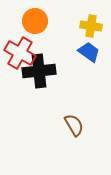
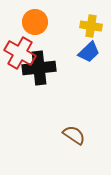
orange circle: moved 1 px down
blue trapezoid: rotated 100 degrees clockwise
black cross: moved 3 px up
brown semicircle: moved 10 px down; rotated 25 degrees counterclockwise
